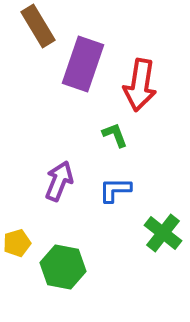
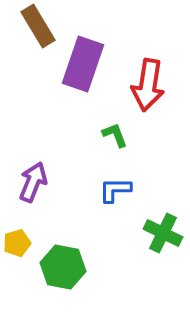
red arrow: moved 8 px right
purple arrow: moved 26 px left, 1 px down
green cross: rotated 12 degrees counterclockwise
